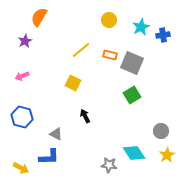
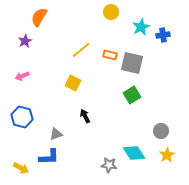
yellow circle: moved 2 px right, 8 px up
gray square: rotated 10 degrees counterclockwise
gray triangle: rotated 48 degrees counterclockwise
